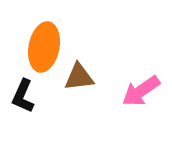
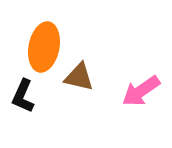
brown triangle: rotated 20 degrees clockwise
